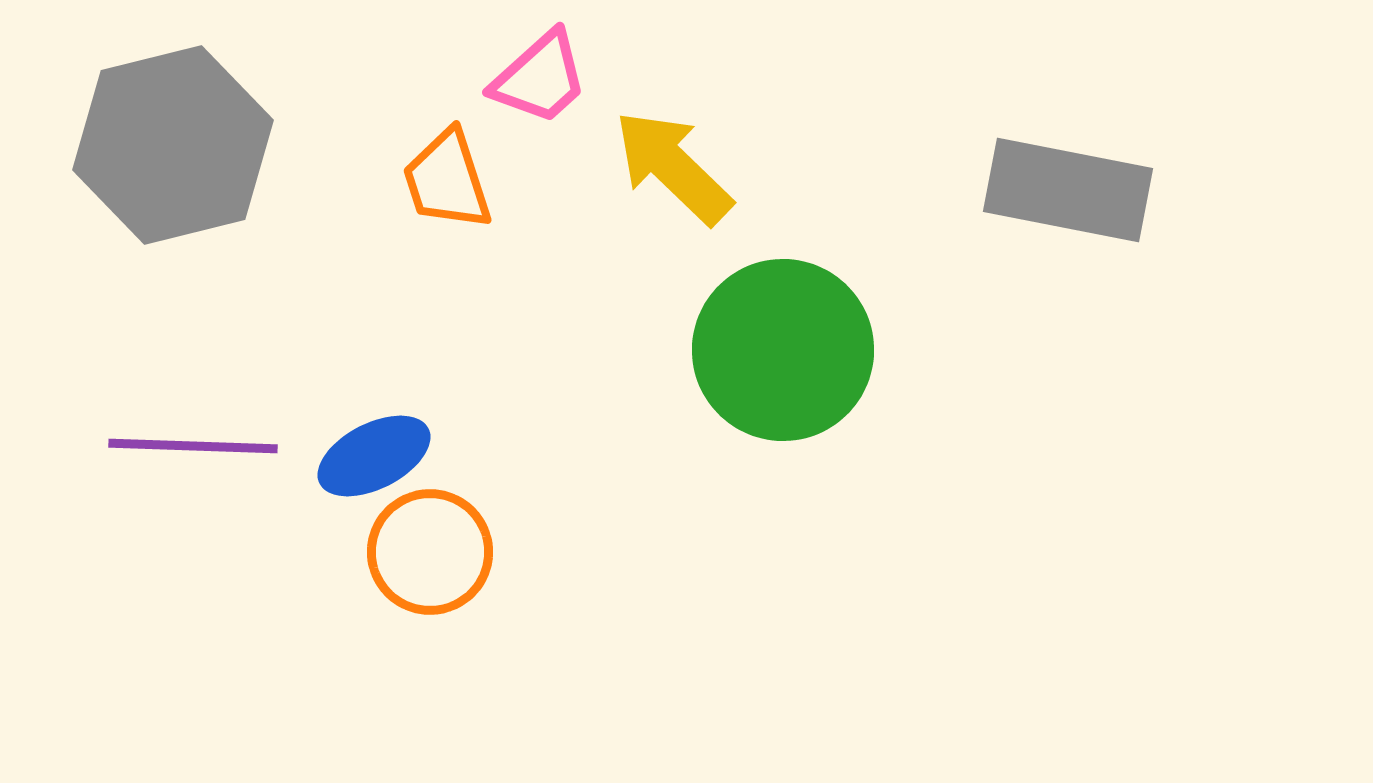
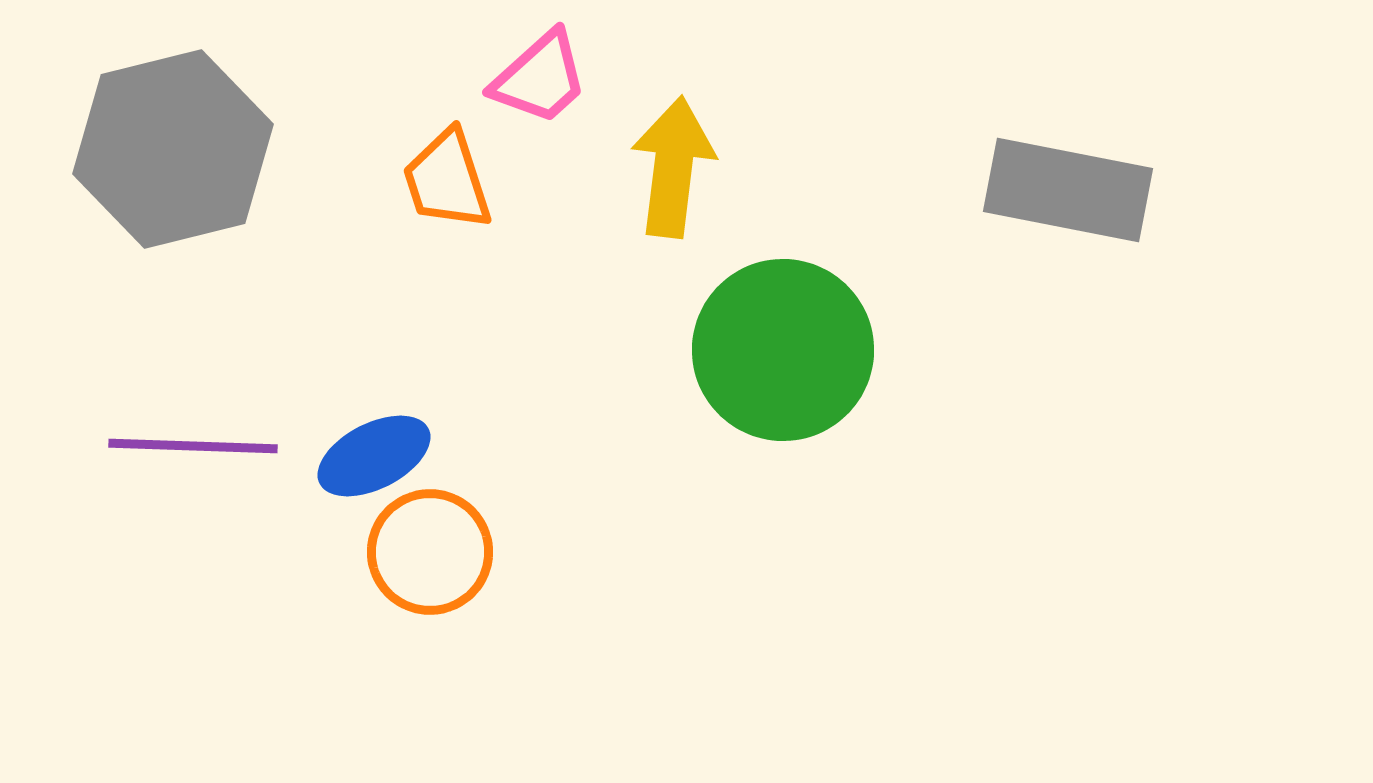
gray hexagon: moved 4 px down
yellow arrow: rotated 53 degrees clockwise
